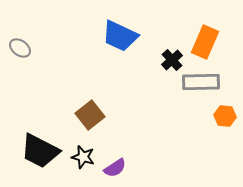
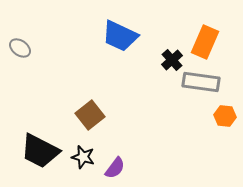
gray rectangle: rotated 9 degrees clockwise
purple semicircle: rotated 20 degrees counterclockwise
